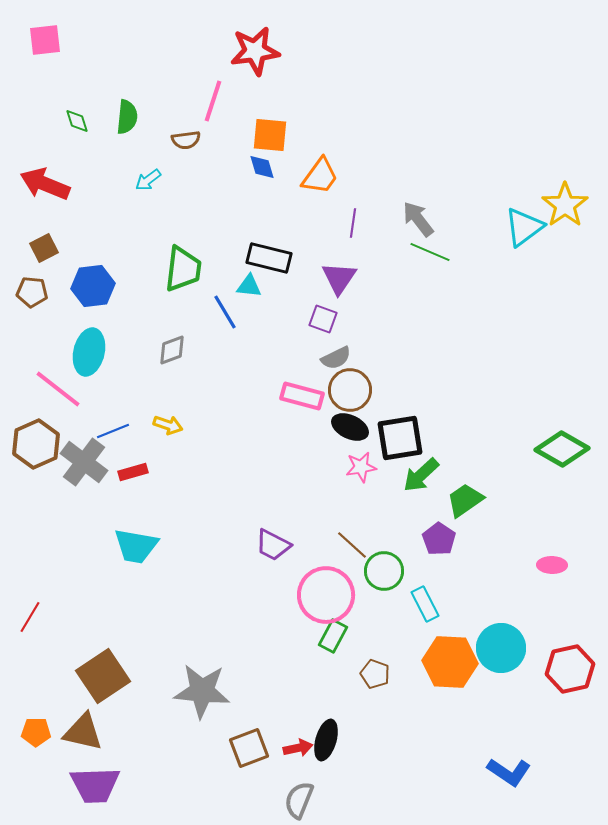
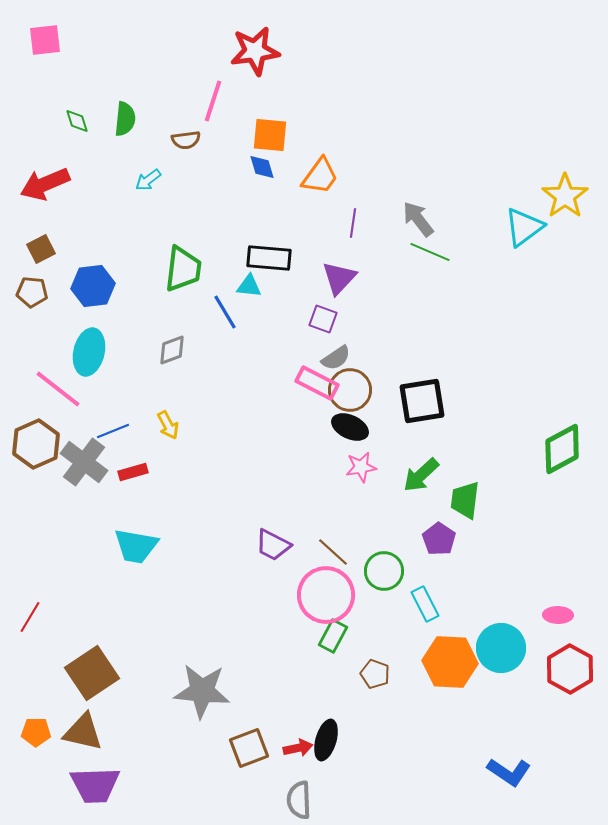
green semicircle at (127, 117): moved 2 px left, 2 px down
red arrow at (45, 184): rotated 45 degrees counterclockwise
yellow star at (565, 205): moved 9 px up
brown square at (44, 248): moved 3 px left, 1 px down
black rectangle at (269, 258): rotated 9 degrees counterclockwise
purple triangle at (339, 278): rotated 9 degrees clockwise
gray semicircle at (336, 358): rotated 8 degrees counterclockwise
pink rectangle at (302, 396): moved 15 px right, 13 px up; rotated 12 degrees clockwise
yellow arrow at (168, 425): rotated 44 degrees clockwise
black square at (400, 438): moved 22 px right, 37 px up
green diamond at (562, 449): rotated 58 degrees counterclockwise
green trapezoid at (465, 500): rotated 48 degrees counterclockwise
brown line at (352, 545): moved 19 px left, 7 px down
pink ellipse at (552, 565): moved 6 px right, 50 px down
red hexagon at (570, 669): rotated 18 degrees counterclockwise
brown square at (103, 676): moved 11 px left, 3 px up
gray semicircle at (299, 800): rotated 24 degrees counterclockwise
